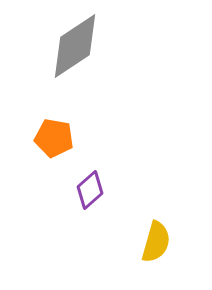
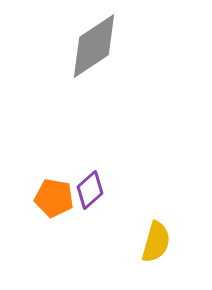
gray diamond: moved 19 px right
orange pentagon: moved 60 px down
